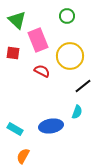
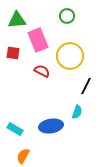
green triangle: rotated 48 degrees counterclockwise
black line: moved 3 px right; rotated 24 degrees counterclockwise
